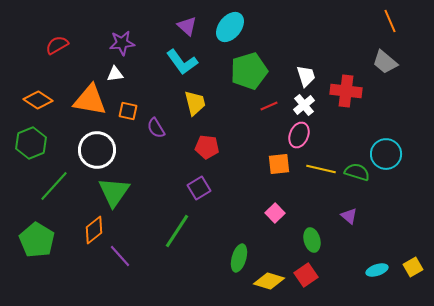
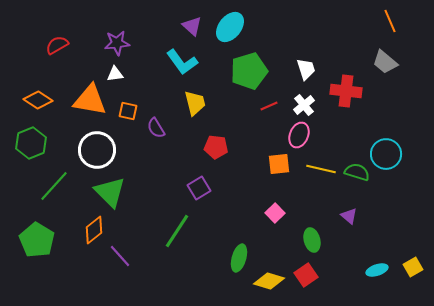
purple triangle at (187, 26): moved 5 px right
purple star at (122, 43): moved 5 px left
white trapezoid at (306, 76): moved 7 px up
red pentagon at (207, 147): moved 9 px right
green triangle at (114, 192): moved 4 px left; rotated 20 degrees counterclockwise
